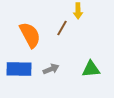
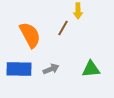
brown line: moved 1 px right
